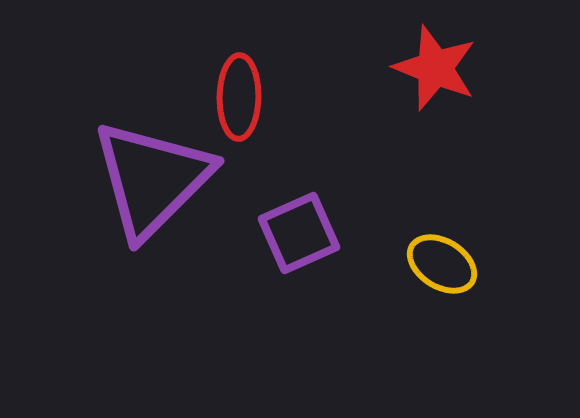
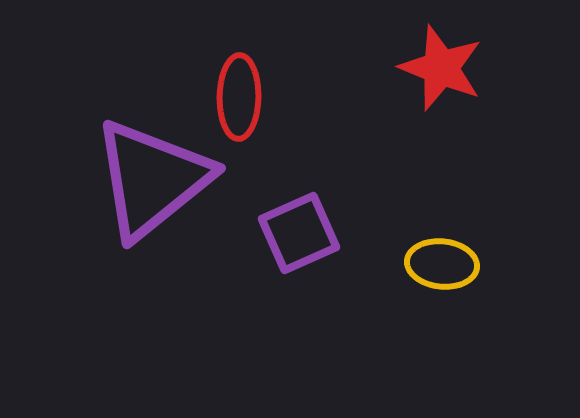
red star: moved 6 px right
purple triangle: rotated 6 degrees clockwise
yellow ellipse: rotated 26 degrees counterclockwise
